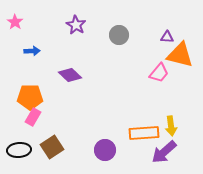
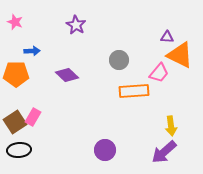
pink star: rotated 14 degrees counterclockwise
gray circle: moved 25 px down
orange triangle: rotated 12 degrees clockwise
purple diamond: moved 3 px left
orange pentagon: moved 14 px left, 23 px up
orange rectangle: moved 10 px left, 42 px up
brown square: moved 37 px left, 25 px up
